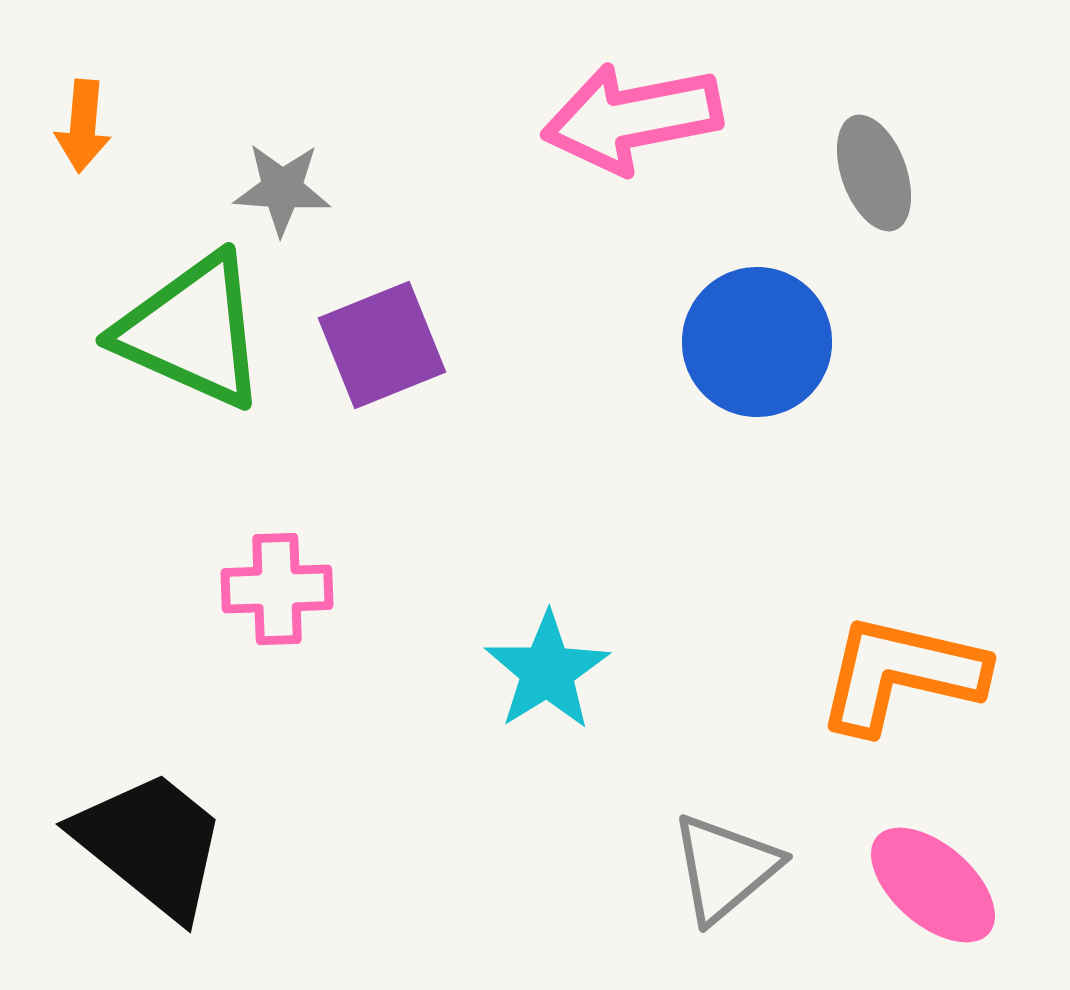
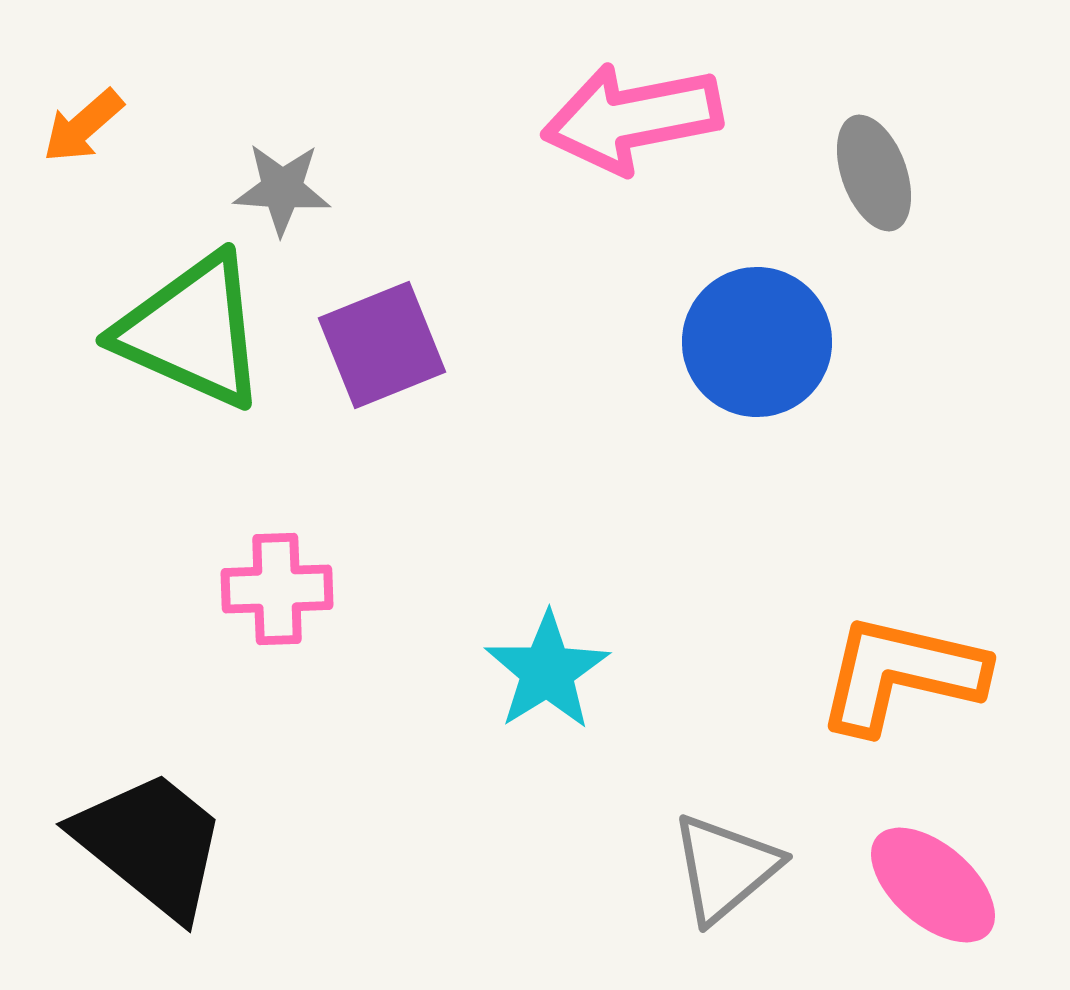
orange arrow: rotated 44 degrees clockwise
